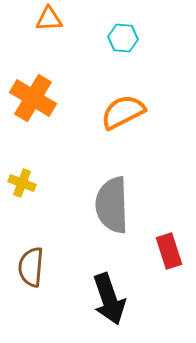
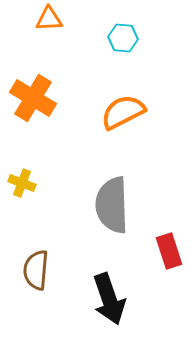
brown semicircle: moved 5 px right, 3 px down
